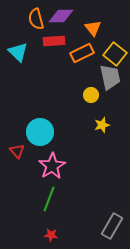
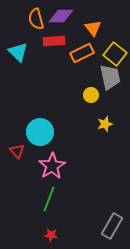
yellow star: moved 3 px right, 1 px up
